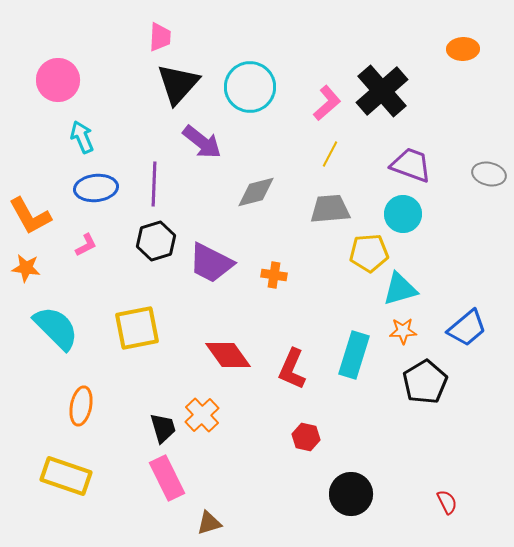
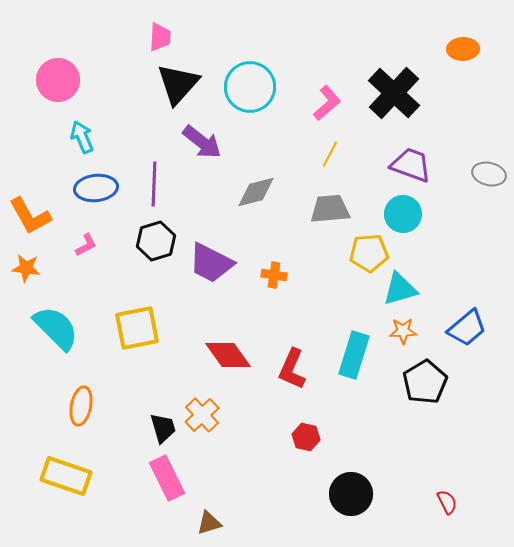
black cross at (382, 91): moved 12 px right, 2 px down; rotated 6 degrees counterclockwise
